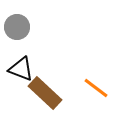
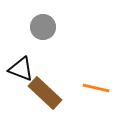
gray circle: moved 26 px right
orange line: rotated 24 degrees counterclockwise
